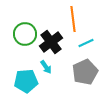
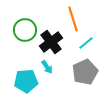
orange line: rotated 10 degrees counterclockwise
green circle: moved 4 px up
cyan line: rotated 14 degrees counterclockwise
cyan arrow: moved 1 px right
